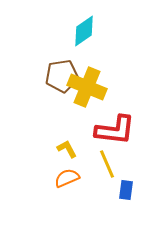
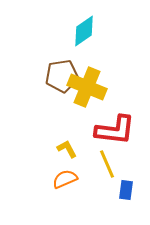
orange semicircle: moved 2 px left, 1 px down
